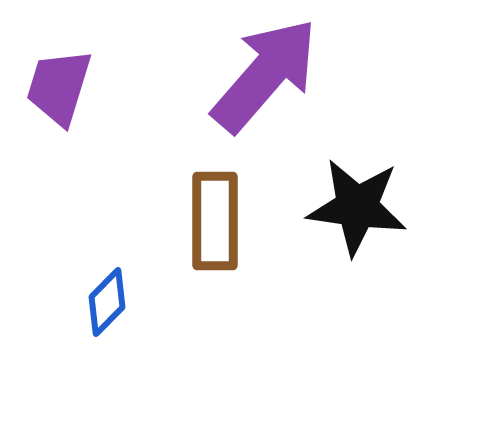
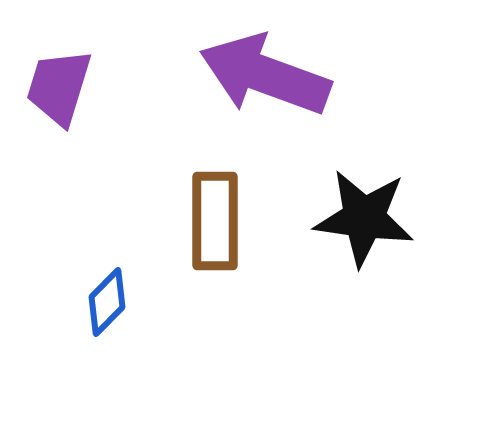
purple arrow: rotated 111 degrees counterclockwise
black star: moved 7 px right, 11 px down
